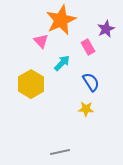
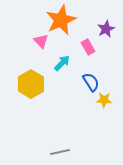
yellow star: moved 18 px right, 9 px up
